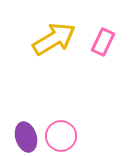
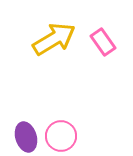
pink rectangle: rotated 60 degrees counterclockwise
